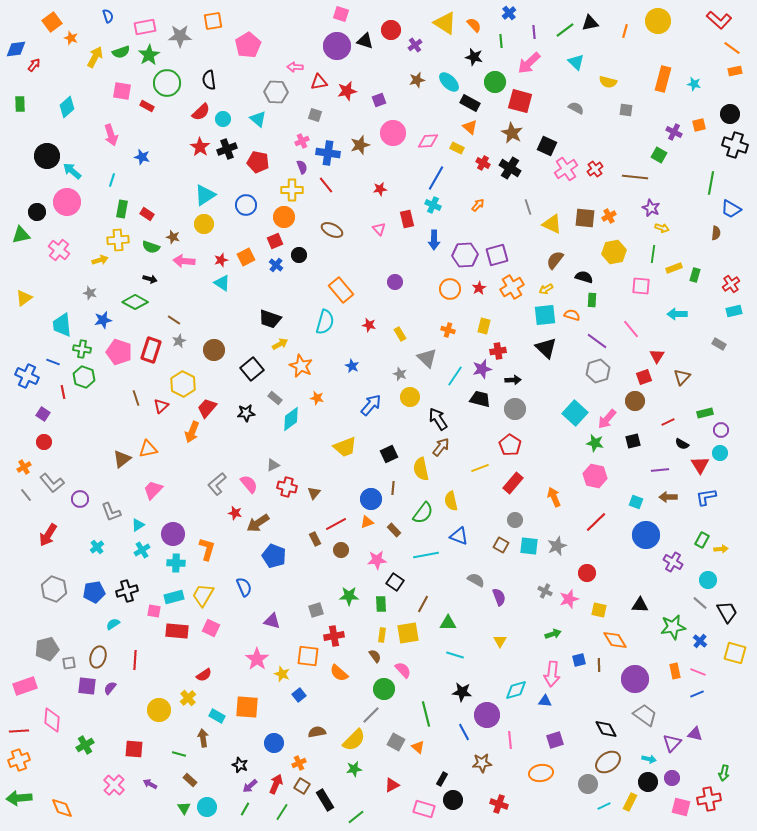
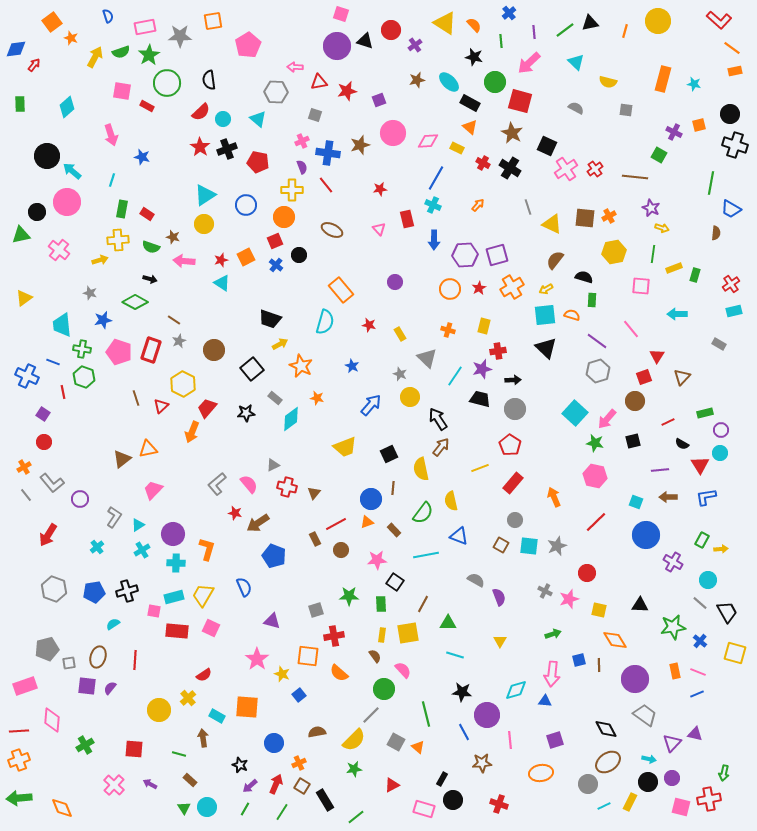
gray L-shape at (111, 512): moved 3 px right, 5 px down; rotated 125 degrees counterclockwise
